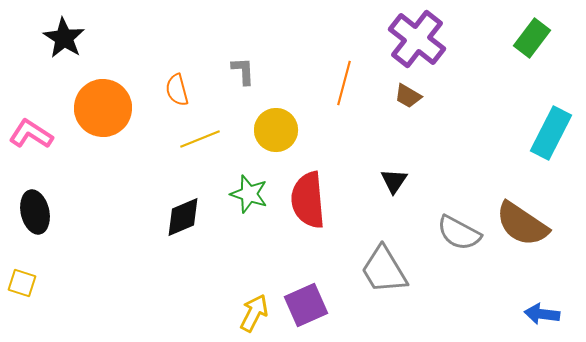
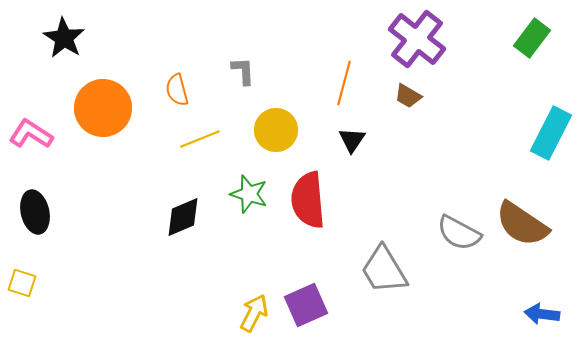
black triangle: moved 42 px left, 41 px up
